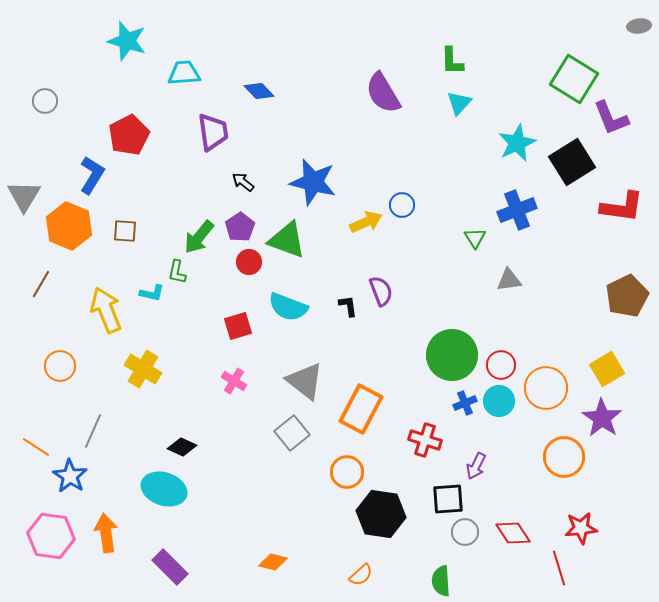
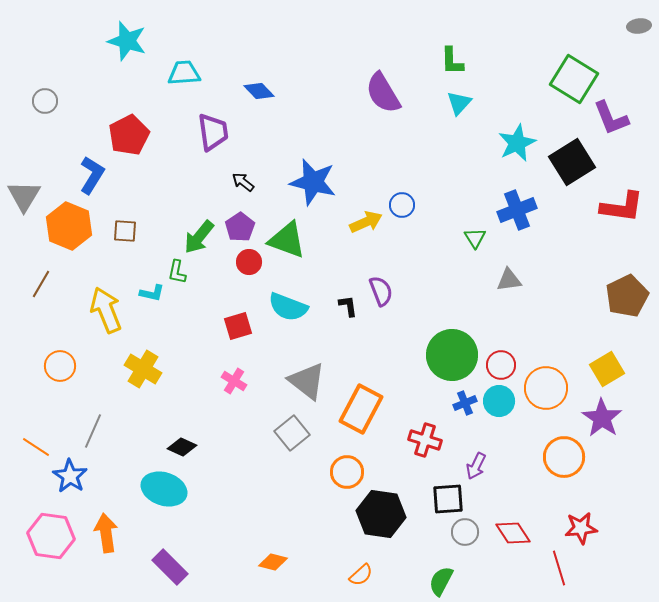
gray triangle at (305, 381): moved 2 px right
green semicircle at (441, 581): rotated 32 degrees clockwise
